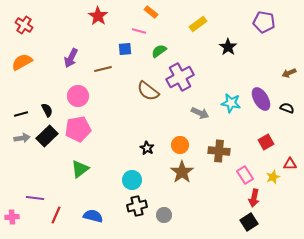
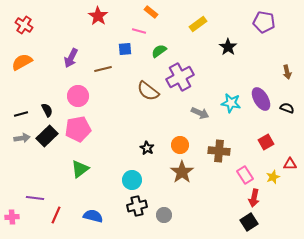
brown arrow at (289, 73): moved 2 px left, 1 px up; rotated 80 degrees counterclockwise
